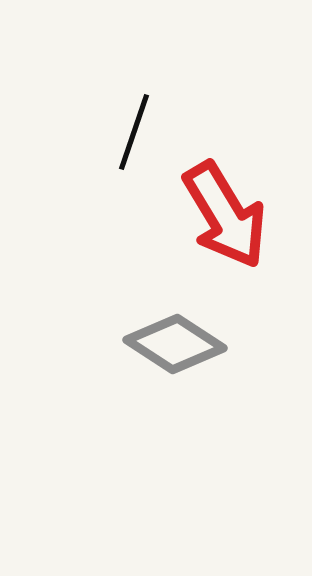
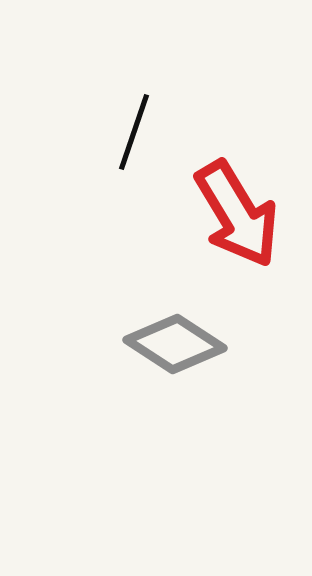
red arrow: moved 12 px right, 1 px up
